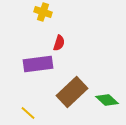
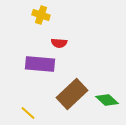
yellow cross: moved 2 px left, 3 px down
red semicircle: rotated 77 degrees clockwise
purple rectangle: moved 2 px right; rotated 12 degrees clockwise
brown rectangle: moved 2 px down
